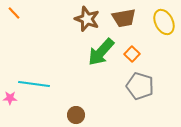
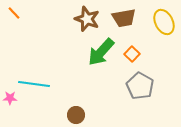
gray pentagon: rotated 12 degrees clockwise
